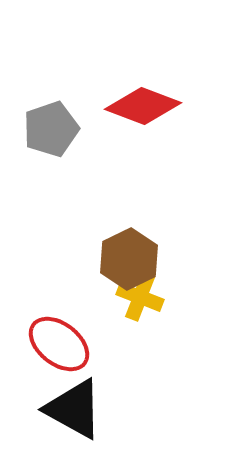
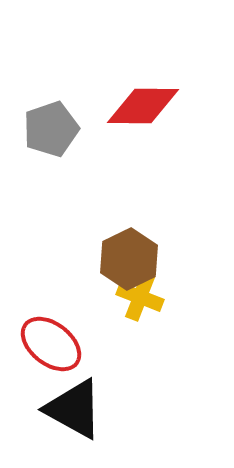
red diamond: rotated 20 degrees counterclockwise
red ellipse: moved 8 px left
